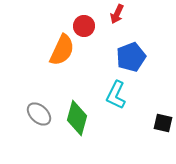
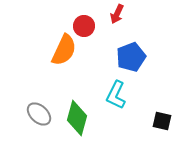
orange semicircle: moved 2 px right
black square: moved 1 px left, 2 px up
